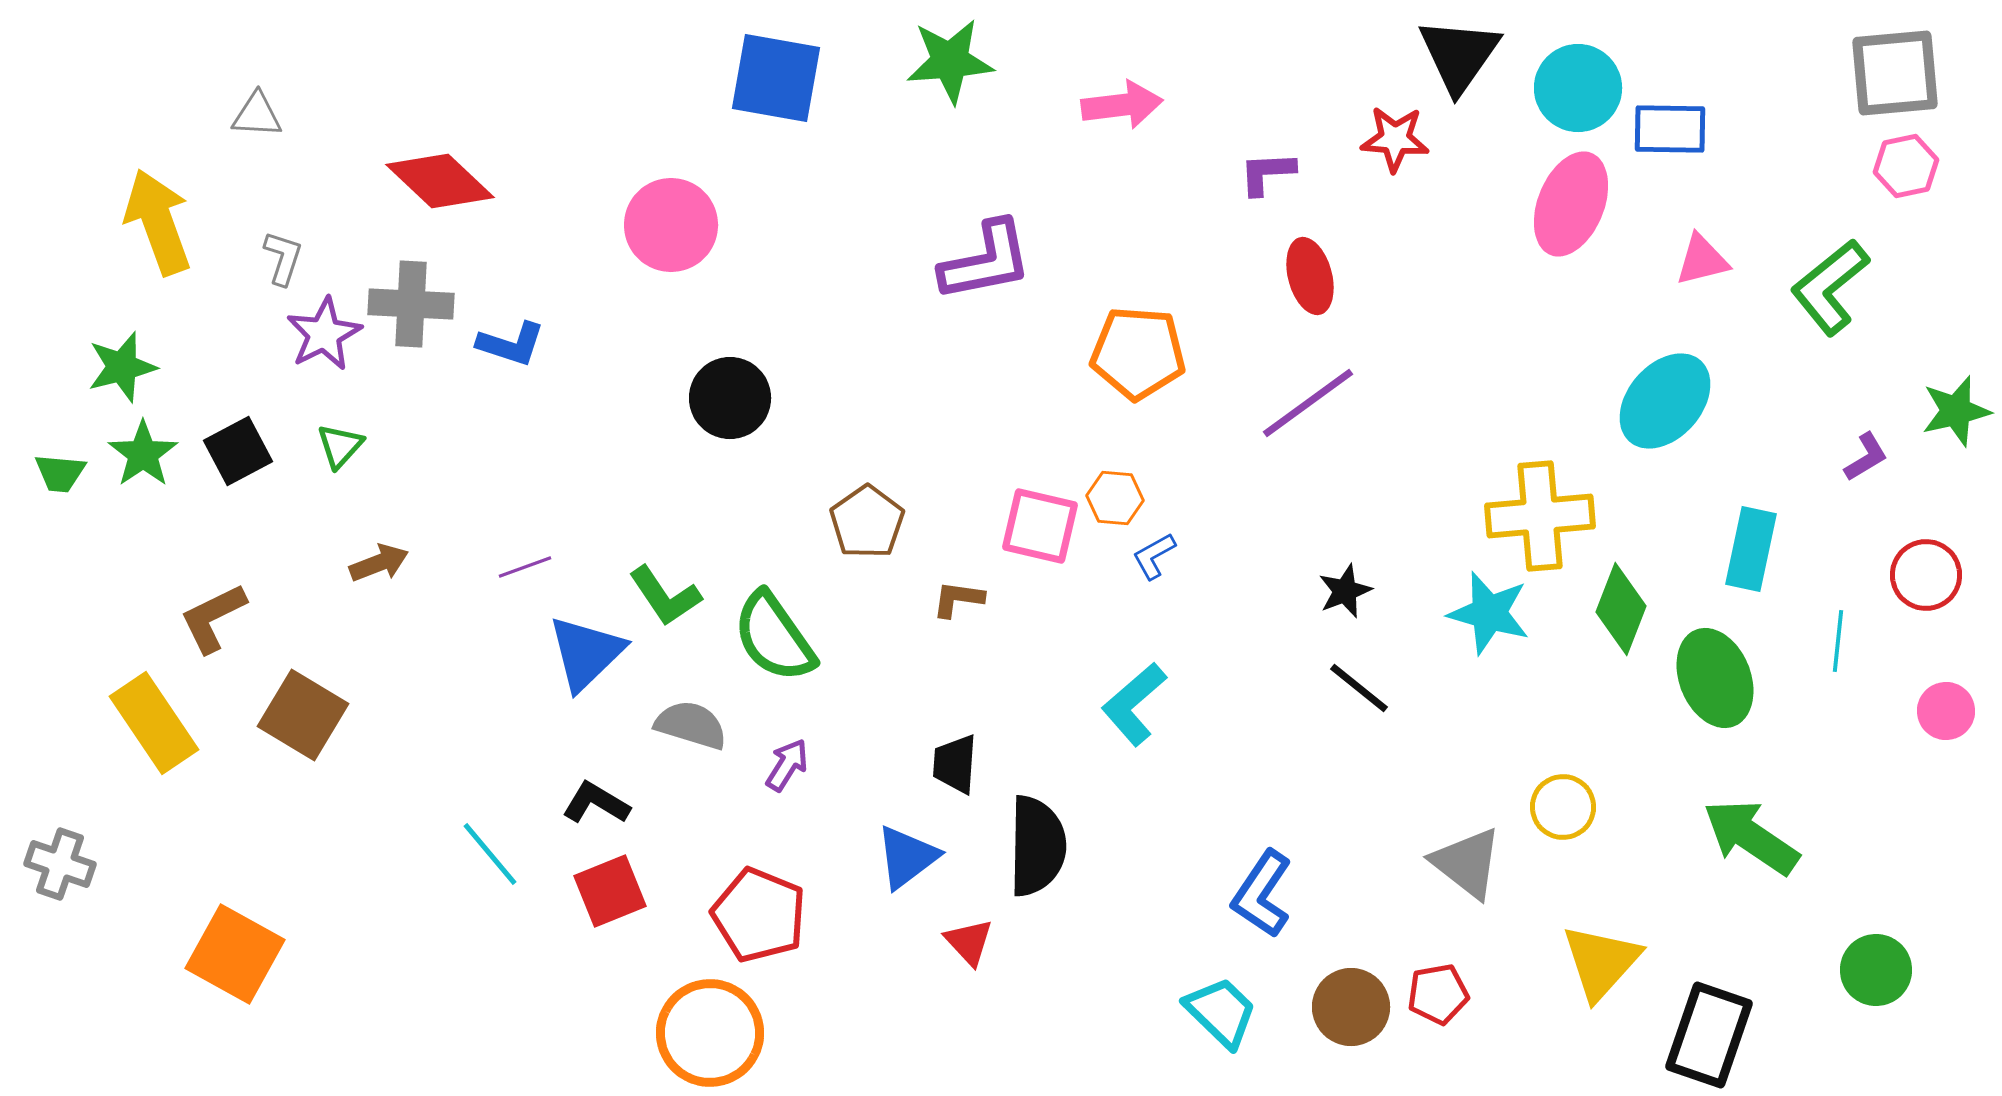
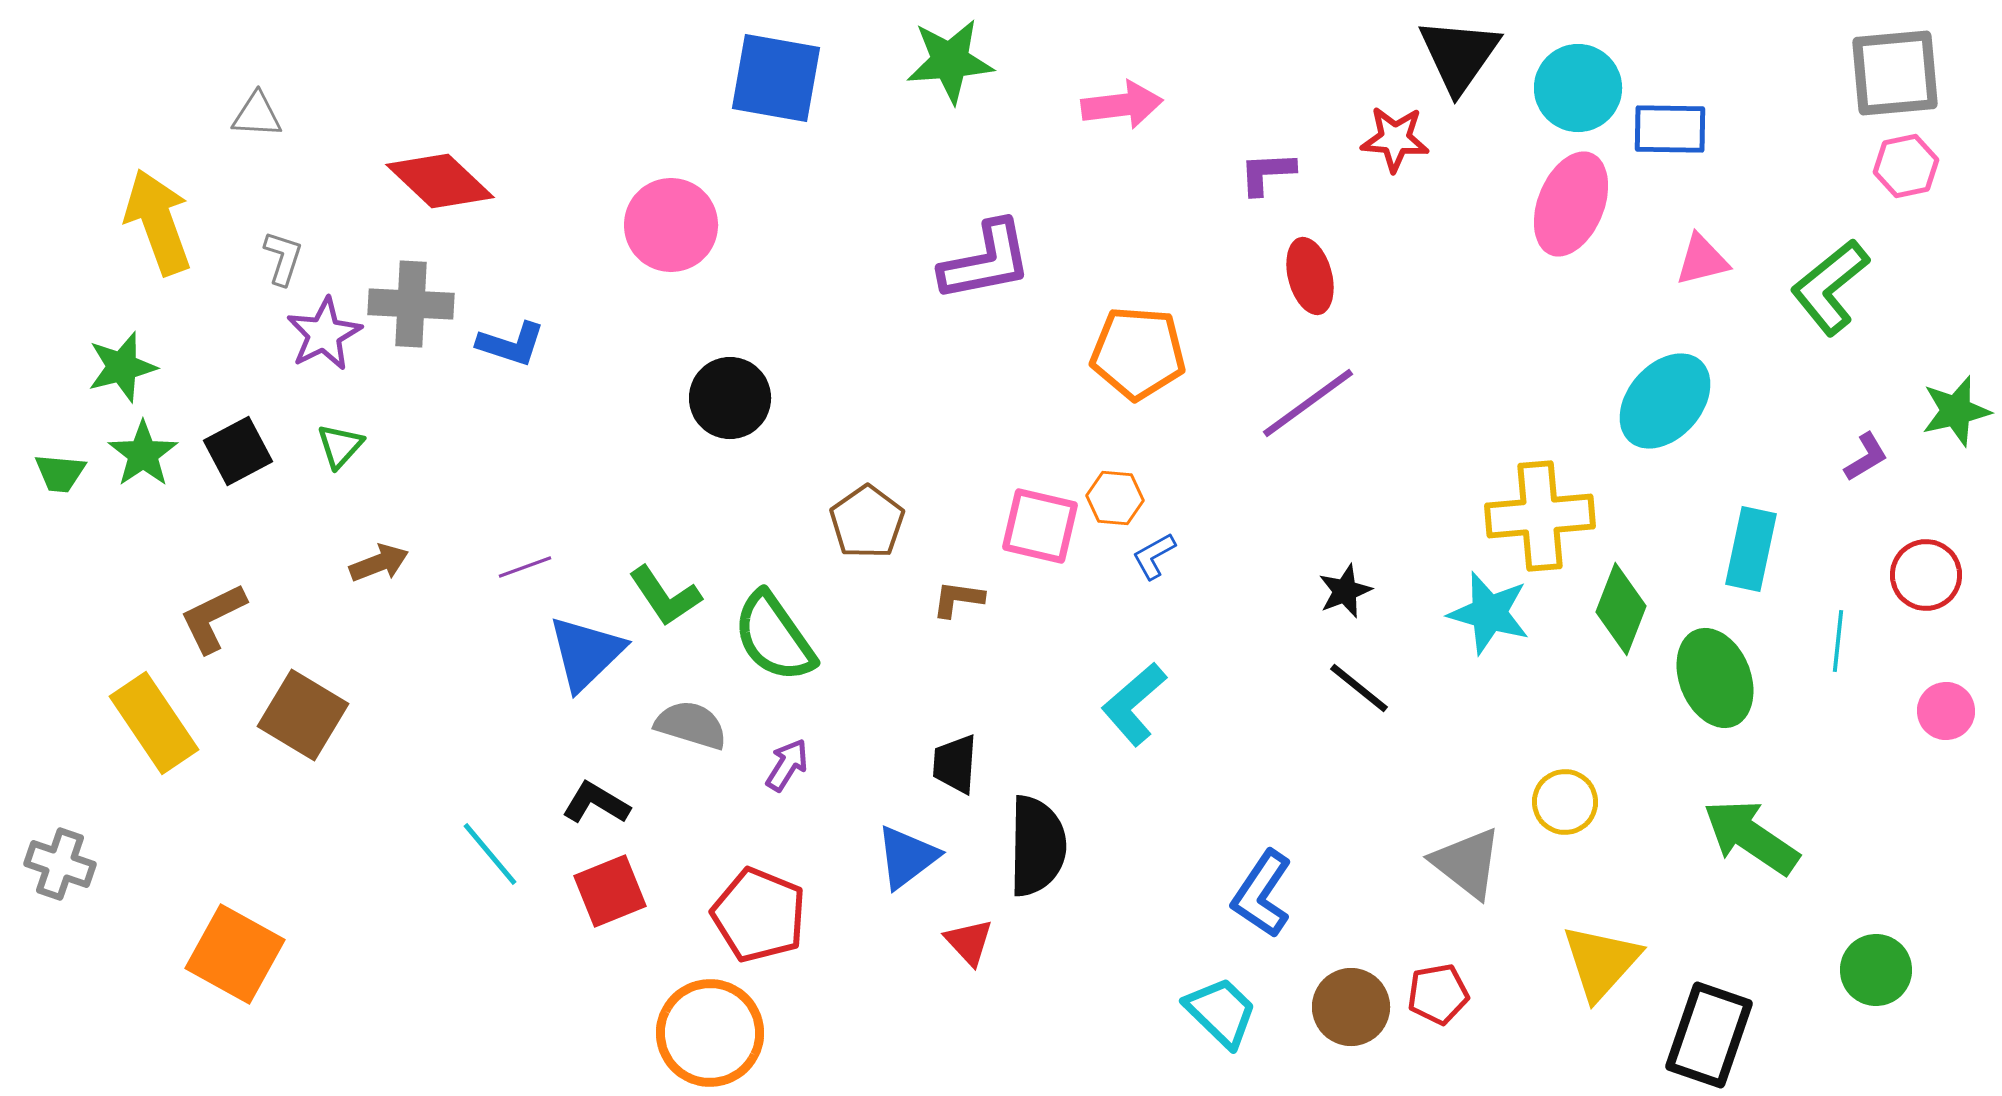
yellow circle at (1563, 807): moved 2 px right, 5 px up
